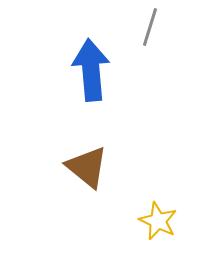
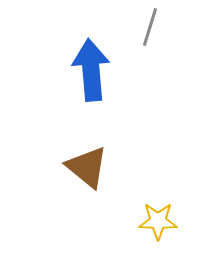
yellow star: rotated 24 degrees counterclockwise
